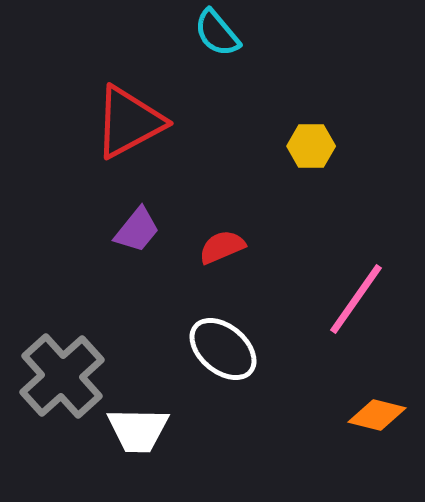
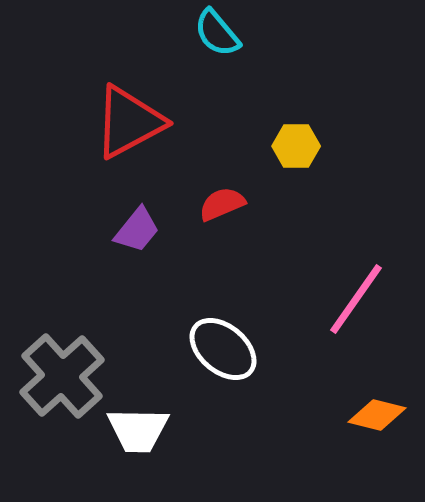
yellow hexagon: moved 15 px left
red semicircle: moved 43 px up
